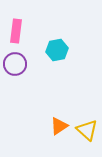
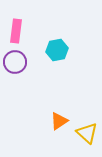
purple circle: moved 2 px up
orange triangle: moved 5 px up
yellow triangle: moved 3 px down
